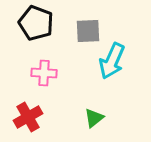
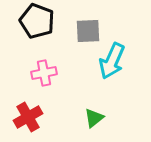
black pentagon: moved 1 px right, 2 px up
pink cross: rotated 15 degrees counterclockwise
